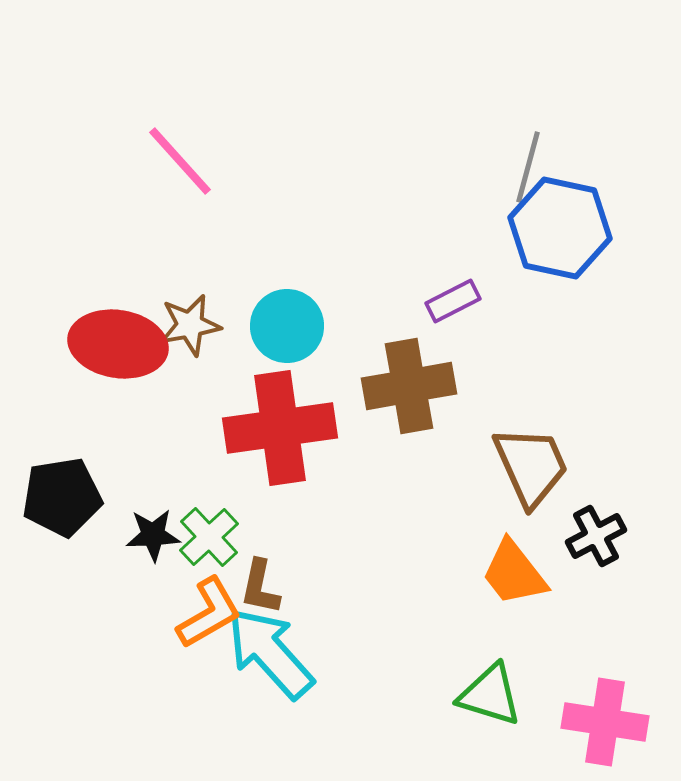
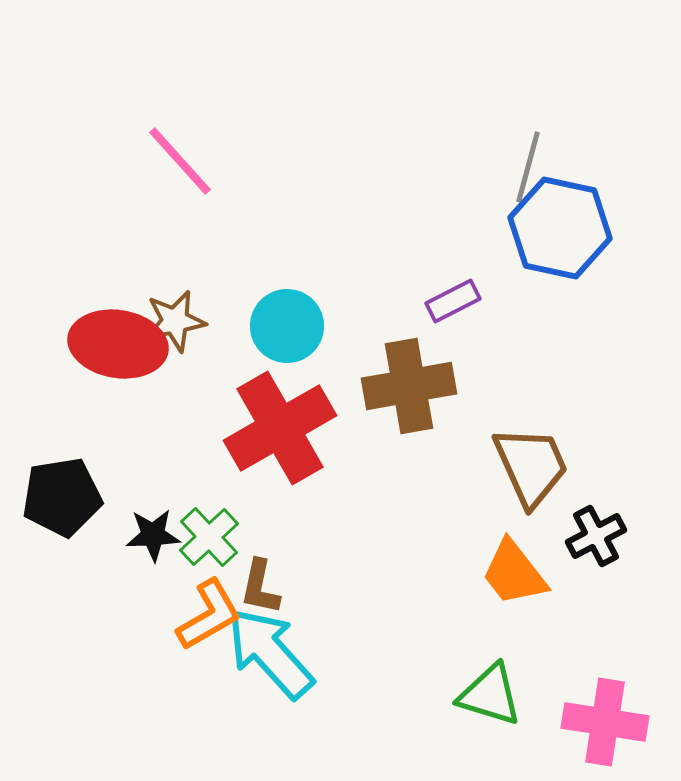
brown star: moved 15 px left, 4 px up
red cross: rotated 22 degrees counterclockwise
orange L-shape: moved 2 px down
